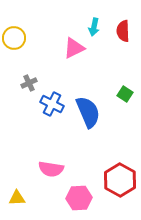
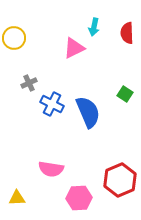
red semicircle: moved 4 px right, 2 px down
red hexagon: rotated 8 degrees clockwise
